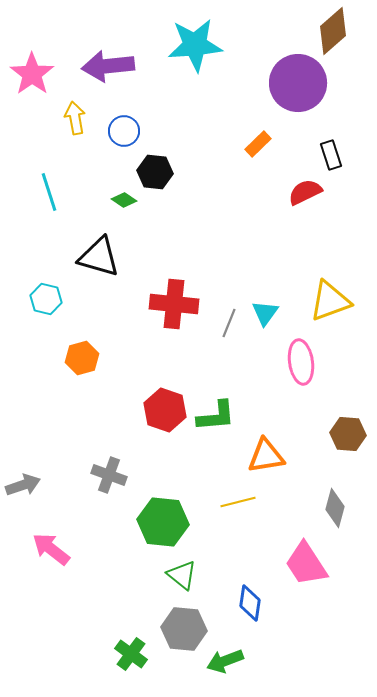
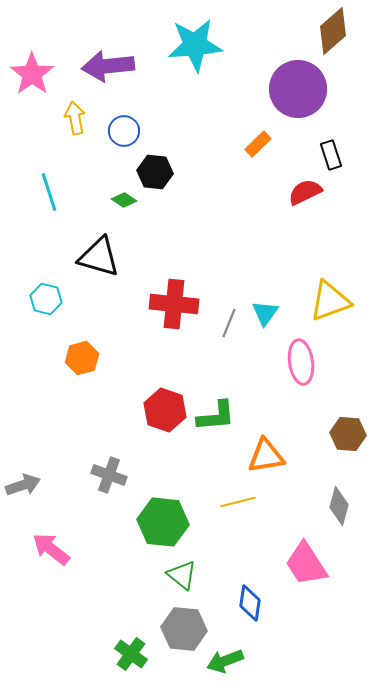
purple circle: moved 6 px down
gray diamond: moved 4 px right, 2 px up
